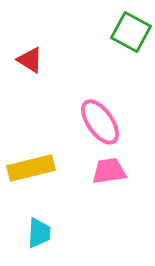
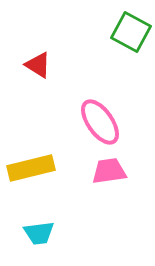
red triangle: moved 8 px right, 5 px down
cyan trapezoid: rotated 80 degrees clockwise
